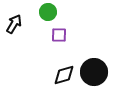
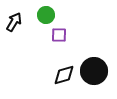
green circle: moved 2 px left, 3 px down
black arrow: moved 2 px up
black circle: moved 1 px up
